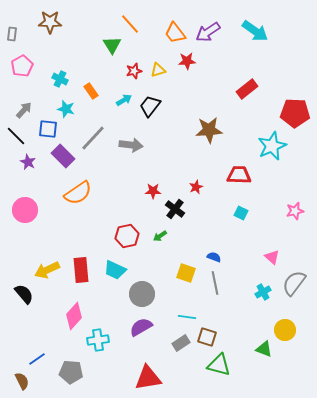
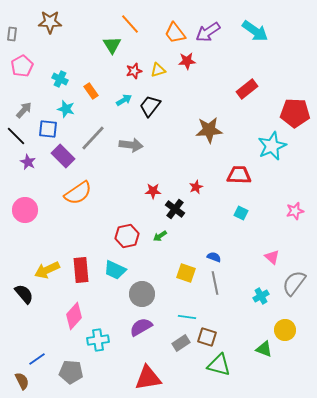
cyan cross at (263, 292): moved 2 px left, 4 px down
